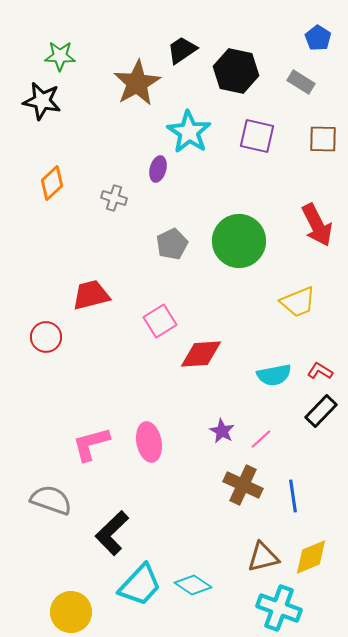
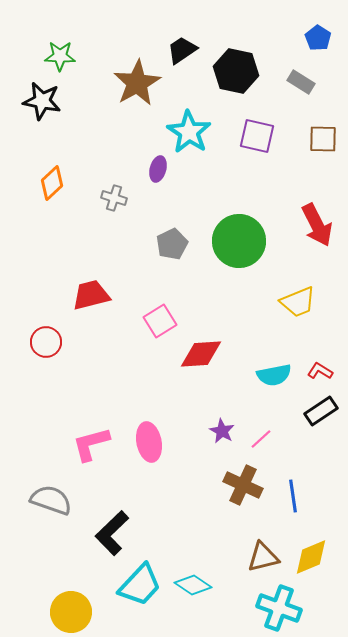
red circle: moved 5 px down
black rectangle: rotated 12 degrees clockwise
